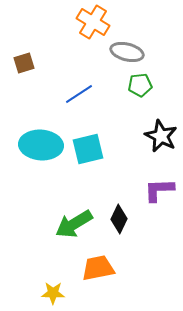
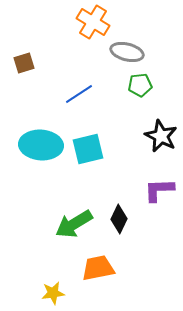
yellow star: rotated 10 degrees counterclockwise
